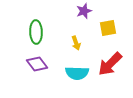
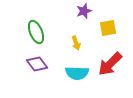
green ellipse: rotated 20 degrees counterclockwise
